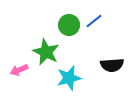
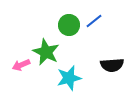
pink arrow: moved 2 px right, 5 px up
